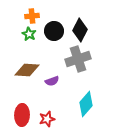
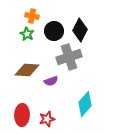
orange cross: rotated 16 degrees clockwise
green star: moved 2 px left
gray cross: moved 9 px left, 2 px up
purple semicircle: moved 1 px left
cyan diamond: moved 1 px left
